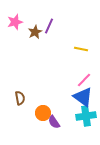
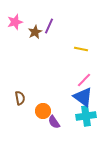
orange circle: moved 2 px up
